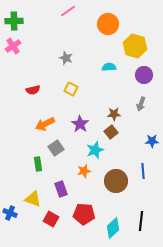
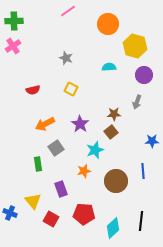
gray arrow: moved 4 px left, 2 px up
yellow triangle: moved 2 px down; rotated 30 degrees clockwise
